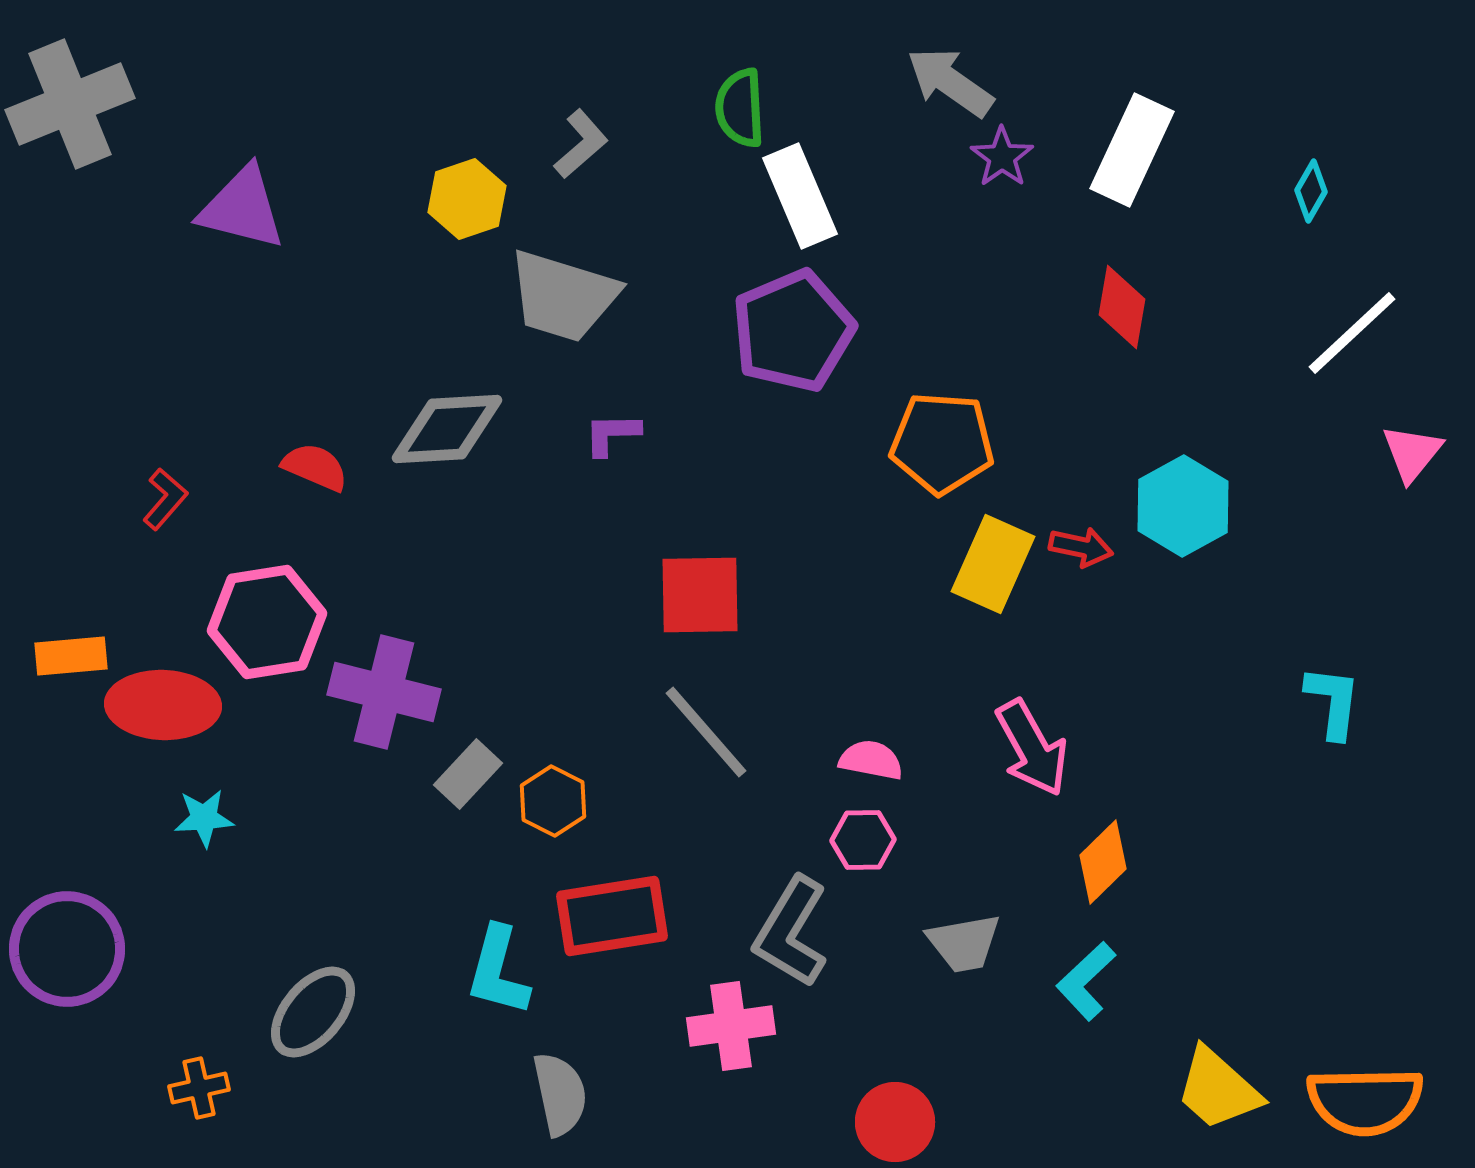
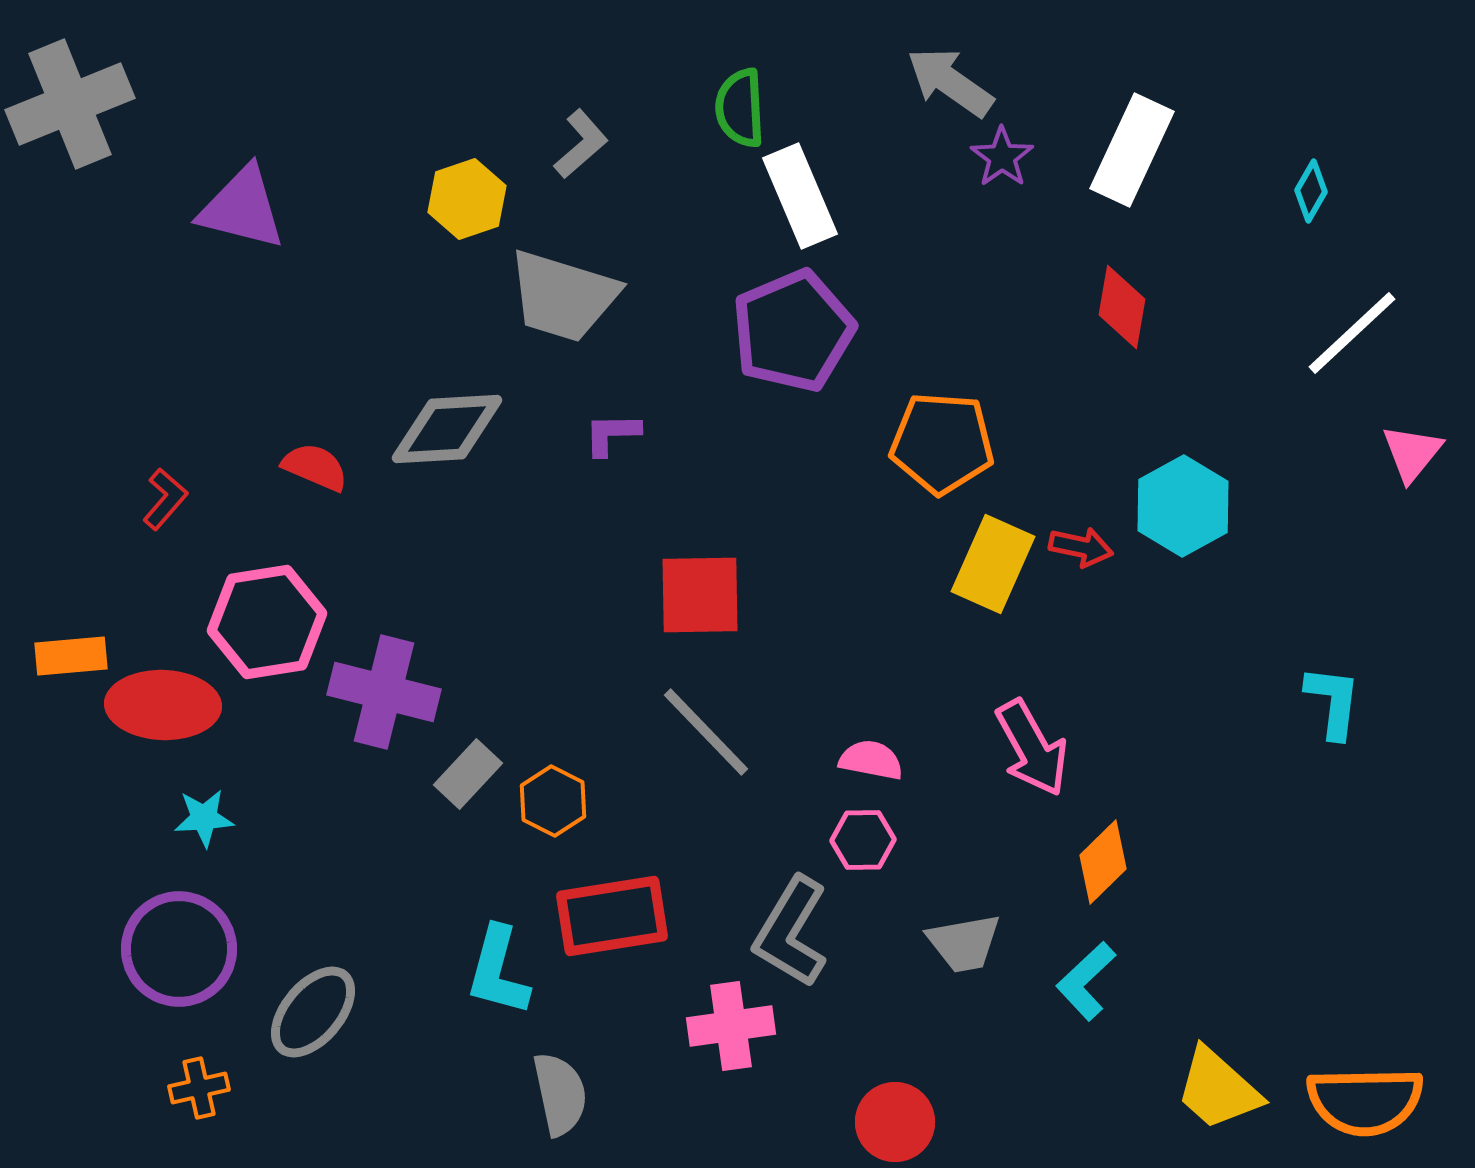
gray line at (706, 732): rotated 3 degrees counterclockwise
purple circle at (67, 949): moved 112 px right
